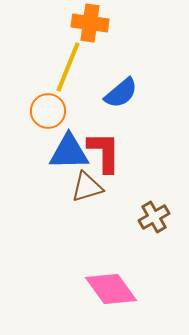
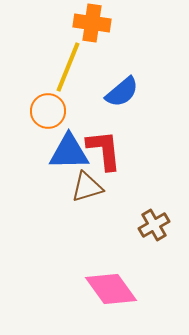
orange cross: moved 2 px right
blue semicircle: moved 1 px right, 1 px up
red L-shape: moved 2 px up; rotated 6 degrees counterclockwise
brown cross: moved 8 px down
